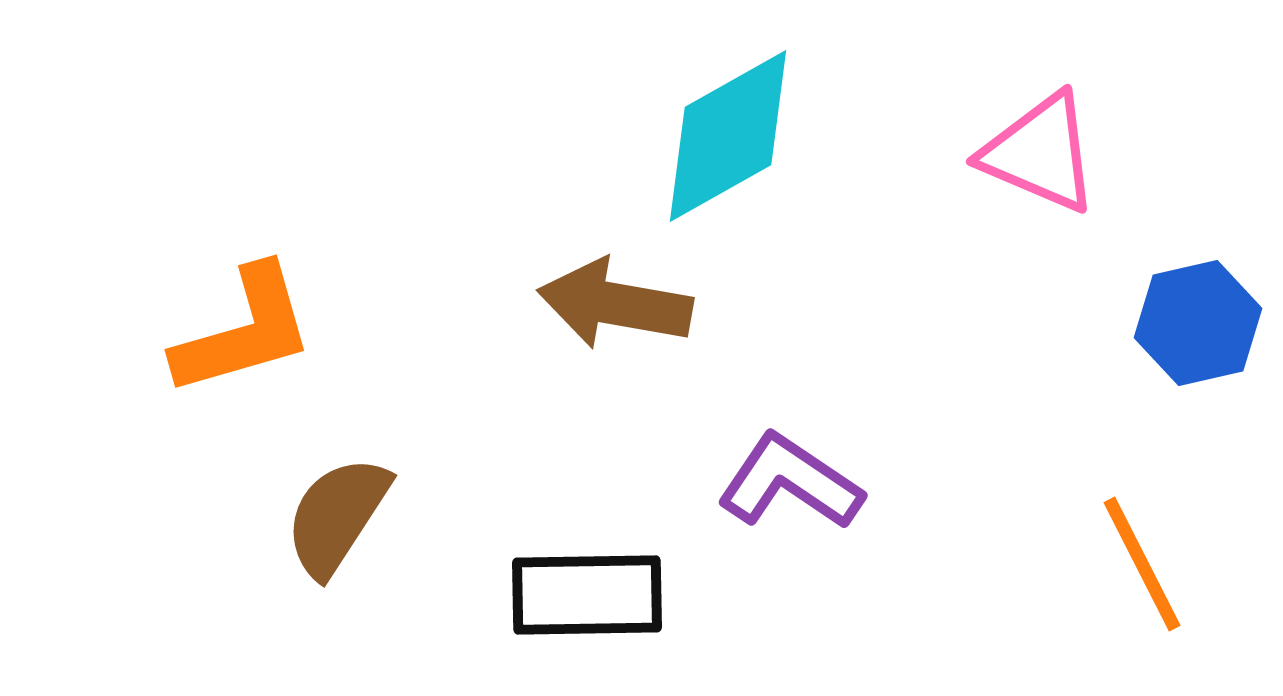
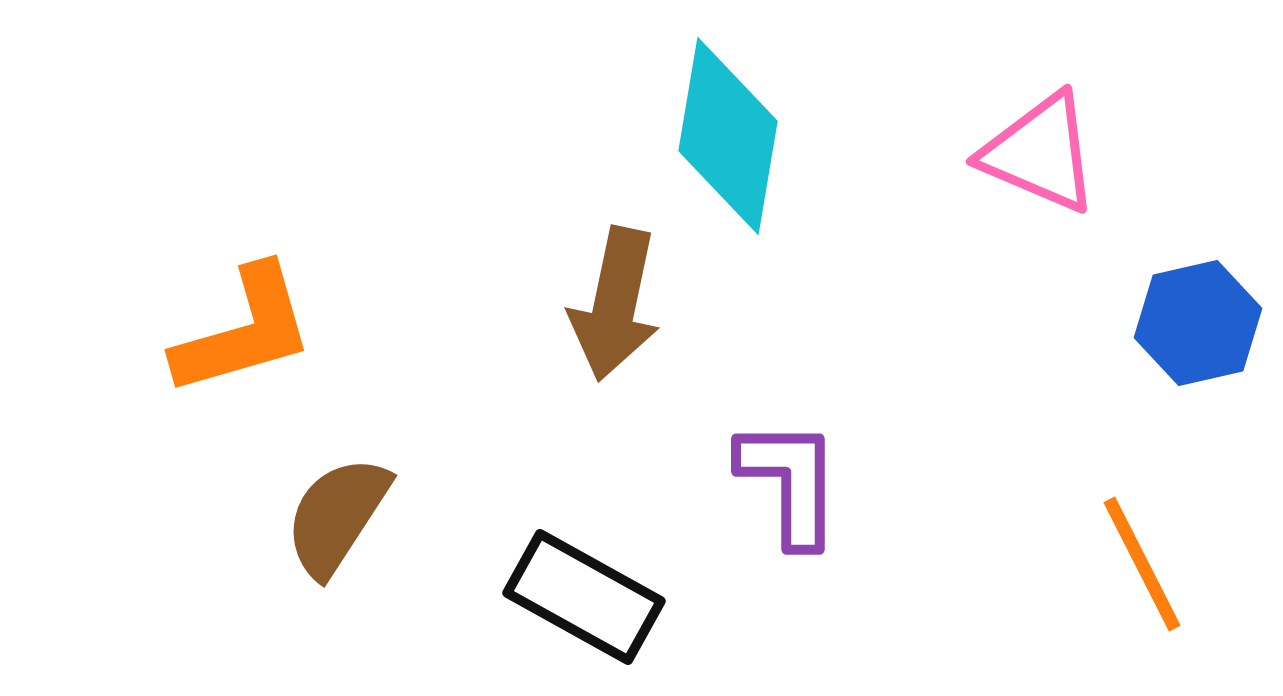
cyan diamond: rotated 51 degrees counterclockwise
brown arrow: rotated 88 degrees counterclockwise
purple L-shape: rotated 56 degrees clockwise
black rectangle: moved 3 px left, 2 px down; rotated 30 degrees clockwise
